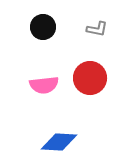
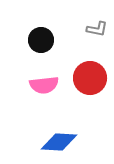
black circle: moved 2 px left, 13 px down
